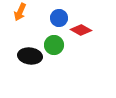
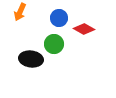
red diamond: moved 3 px right, 1 px up
green circle: moved 1 px up
black ellipse: moved 1 px right, 3 px down
